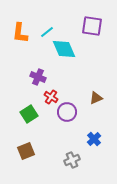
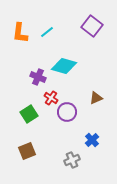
purple square: rotated 30 degrees clockwise
cyan diamond: moved 17 px down; rotated 50 degrees counterclockwise
red cross: moved 1 px down
blue cross: moved 2 px left, 1 px down
brown square: moved 1 px right
